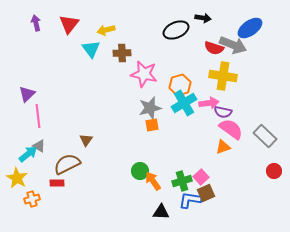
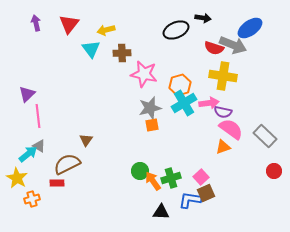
green cross: moved 11 px left, 3 px up
